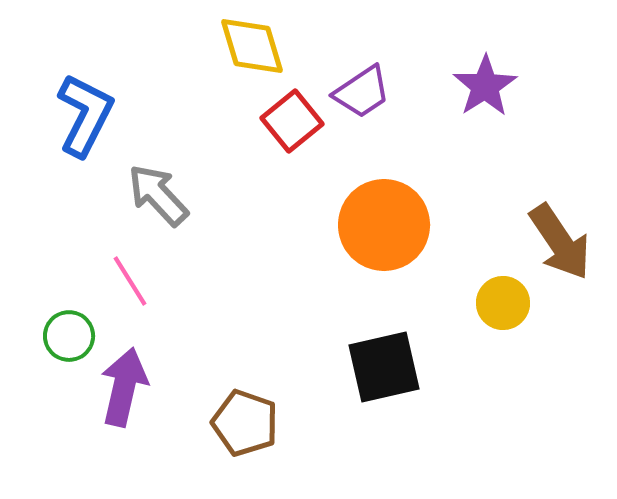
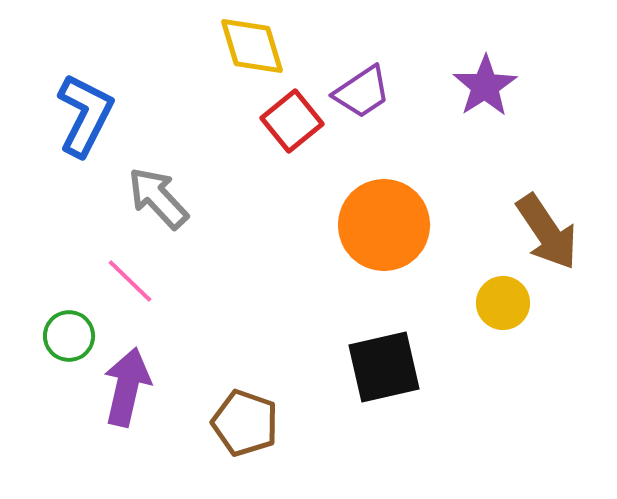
gray arrow: moved 3 px down
brown arrow: moved 13 px left, 10 px up
pink line: rotated 14 degrees counterclockwise
purple arrow: moved 3 px right
